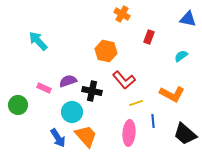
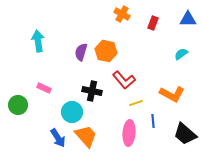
blue triangle: rotated 12 degrees counterclockwise
red rectangle: moved 4 px right, 14 px up
cyan arrow: rotated 35 degrees clockwise
cyan semicircle: moved 2 px up
purple semicircle: moved 13 px right, 29 px up; rotated 54 degrees counterclockwise
